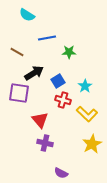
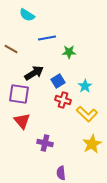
brown line: moved 6 px left, 3 px up
purple square: moved 1 px down
red triangle: moved 18 px left, 1 px down
purple semicircle: rotated 56 degrees clockwise
